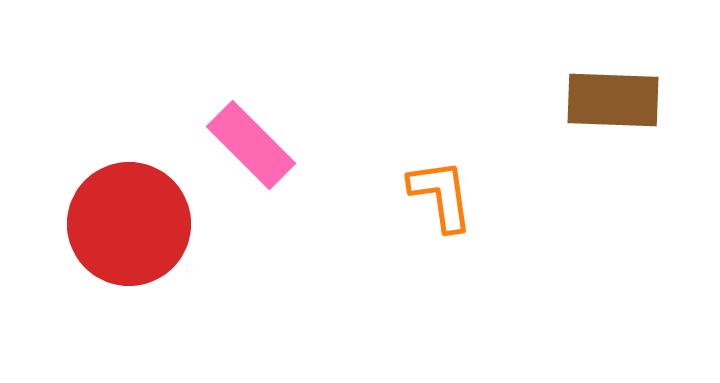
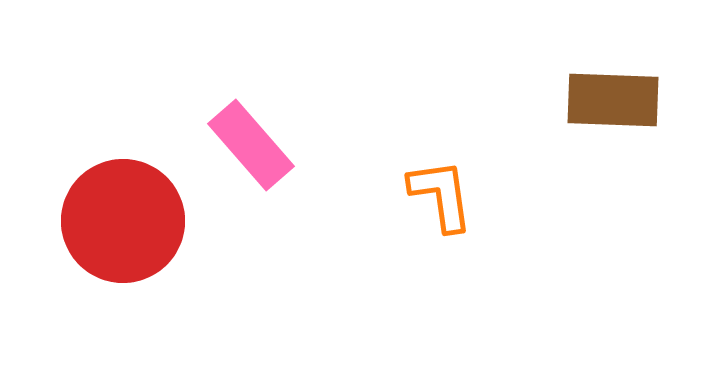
pink rectangle: rotated 4 degrees clockwise
red circle: moved 6 px left, 3 px up
